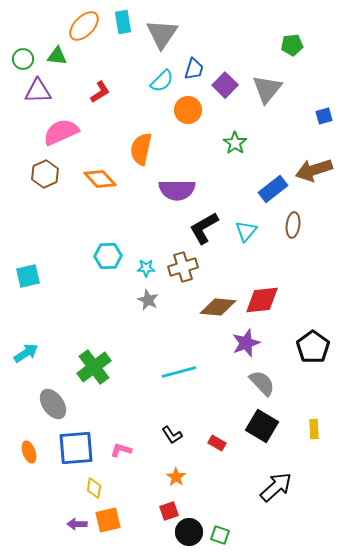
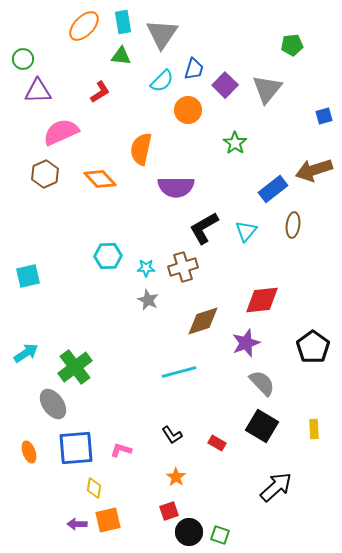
green triangle at (57, 56): moved 64 px right
purple semicircle at (177, 190): moved 1 px left, 3 px up
brown diamond at (218, 307): moved 15 px left, 14 px down; rotated 24 degrees counterclockwise
green cross at (94, 367): moved 19 px left
